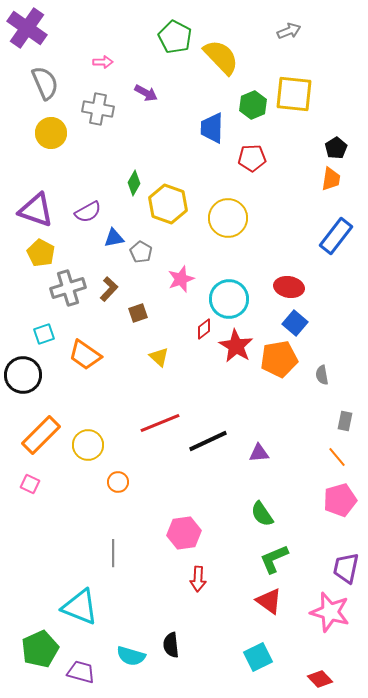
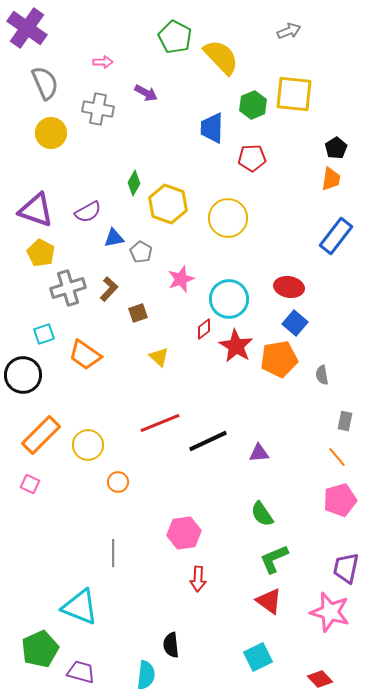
cyan semicircle at (131, 656): moved 15 px right, 19 px down; rotated 100 degrees counterclockwise
